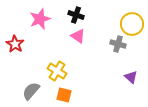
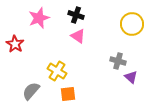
pink star: moved 1 px left, 1 px up
gray cross: moved 17 px down
orange square: moved 4 px right, 1 px up; rotated 21 degrees counterclockwise
